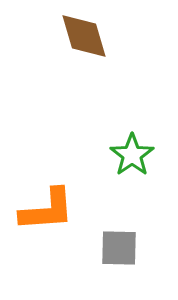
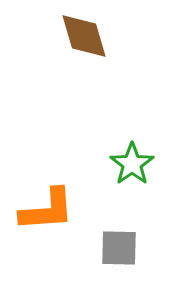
green star: moved 9 px down
